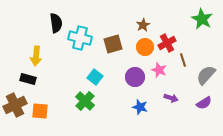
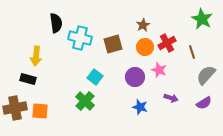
brown line: moved 9 px right, 8 px up
brown cross: moved 3 px down; rotated 15 degrees clockwise
